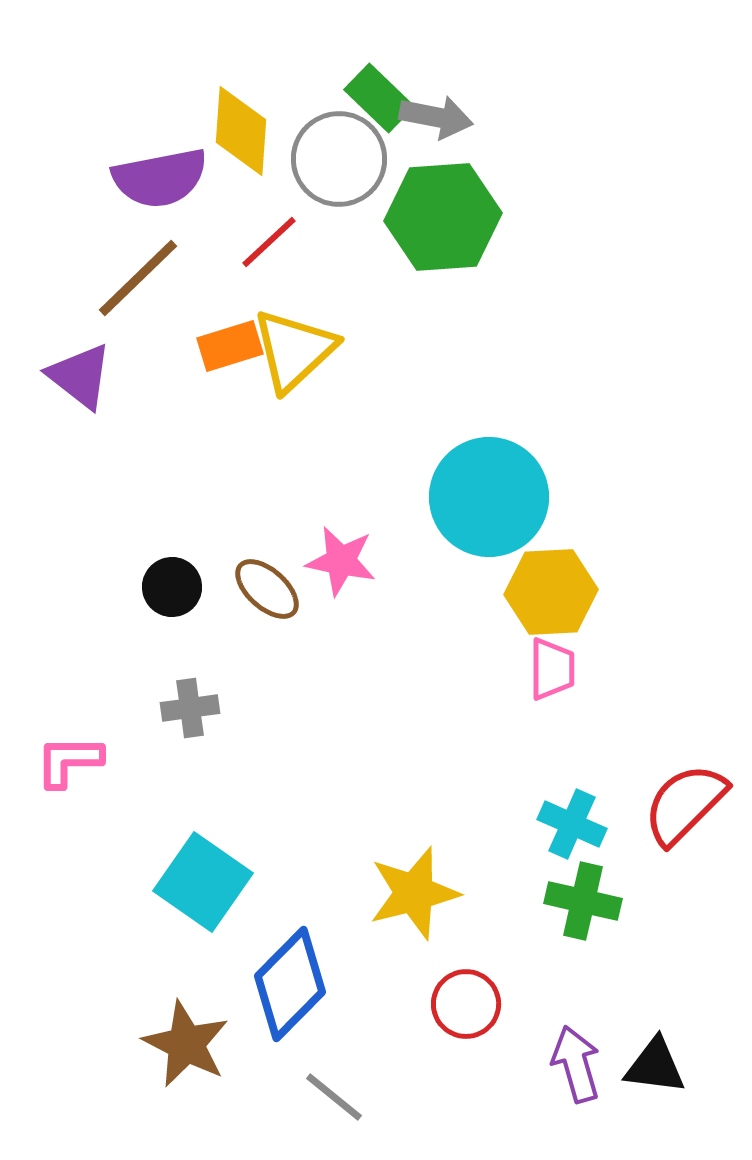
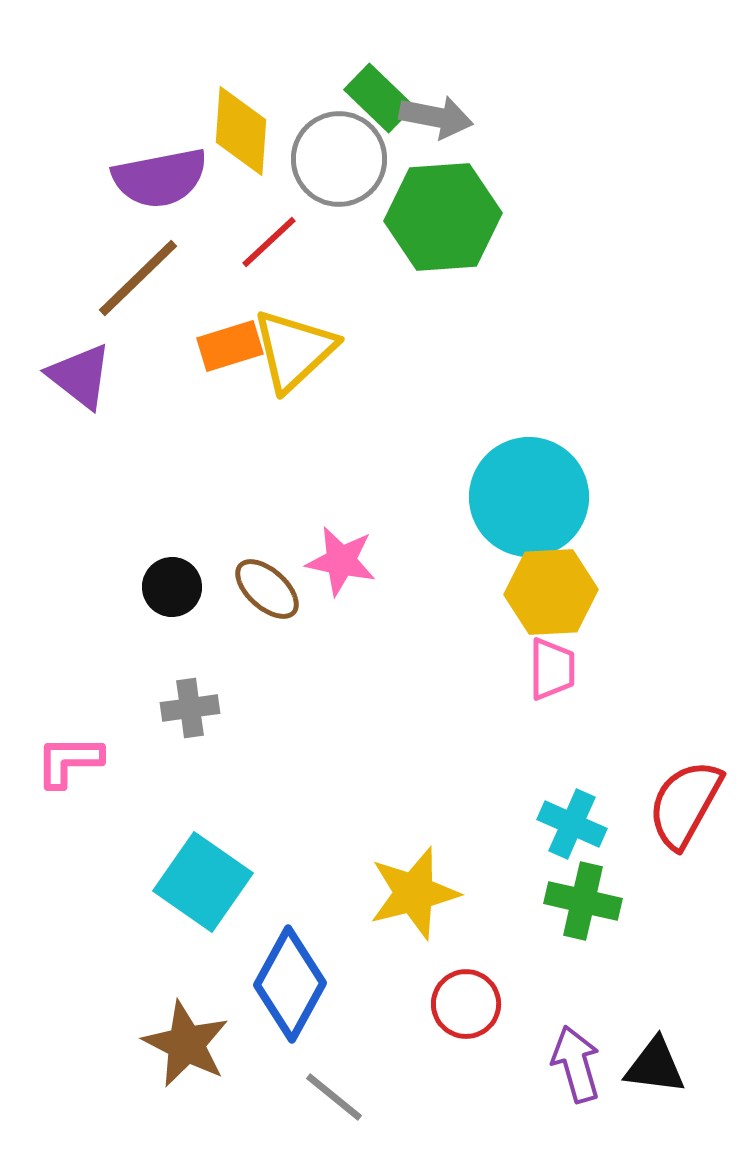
cyan circle: moved 40 px right
red semicircle: rotated 16 degrees counterclockwise
blue diamond: rotated 16 degrees counterclockwise
